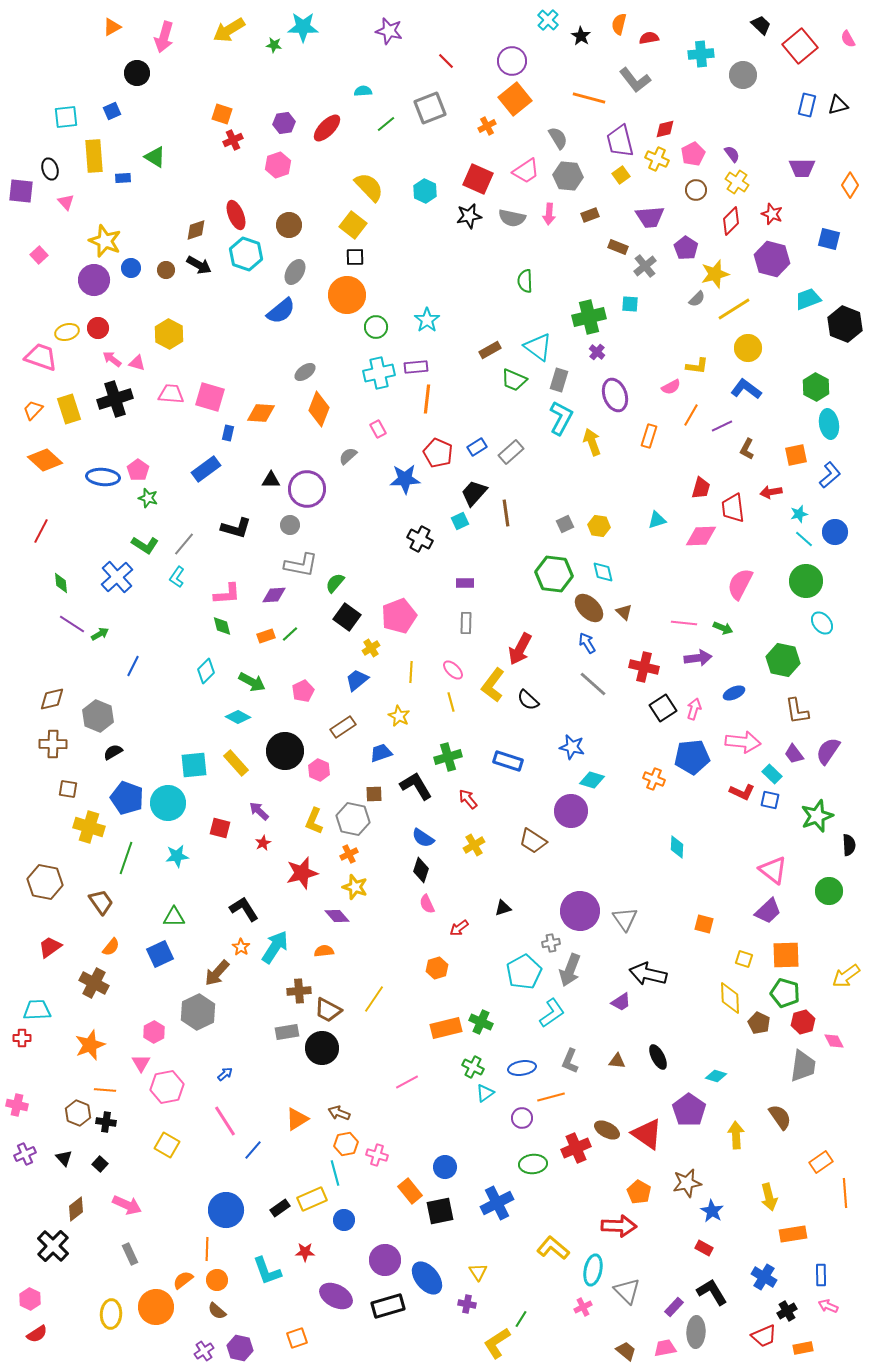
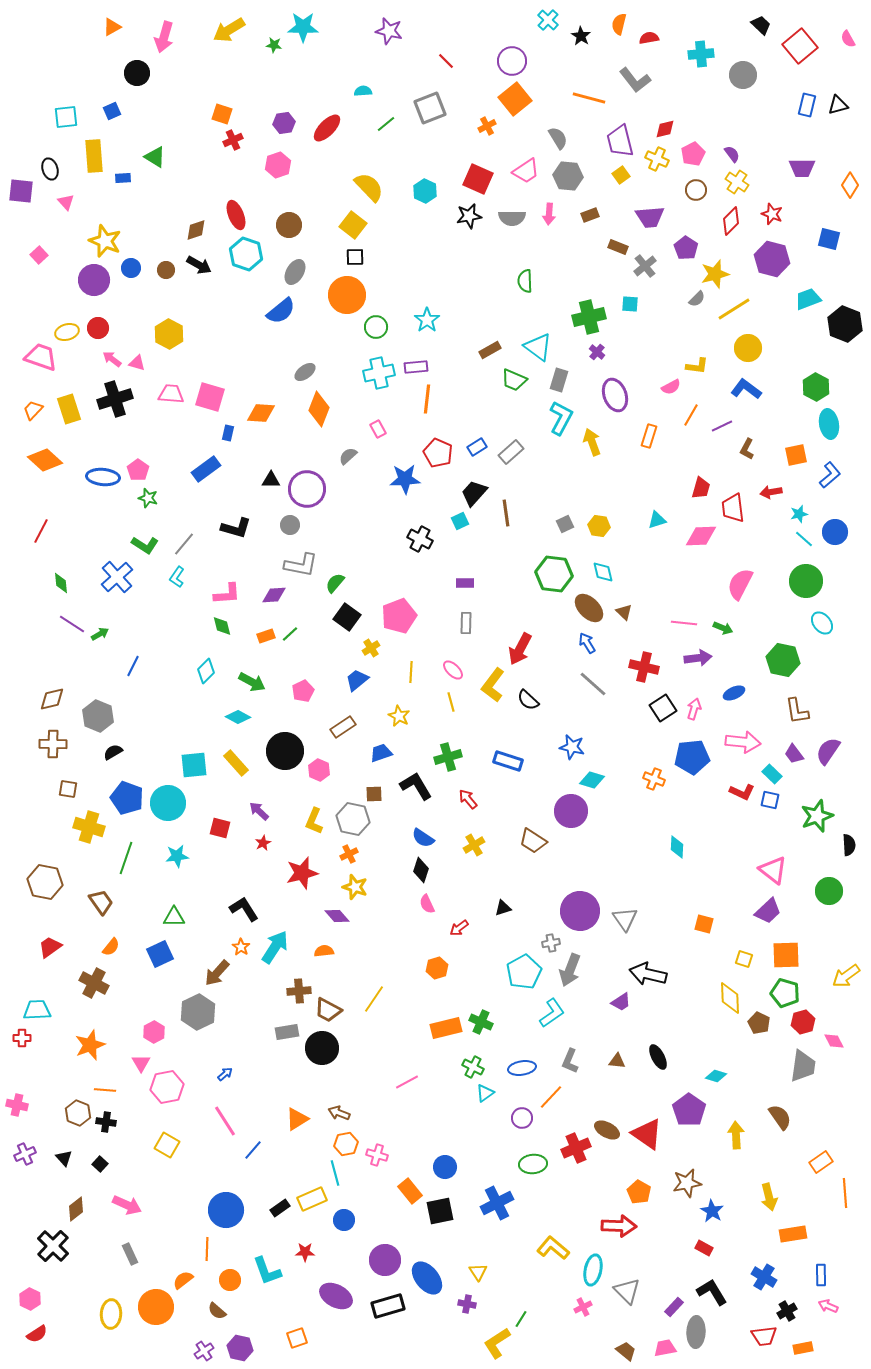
gray semicircle at (512, 218): rotated 12 degrees counterclockwise
orange line at (551, 1097): rotated 32 degrees counterclockwise
orange circle at (217, 1280): moved 13 px right
red trapezoid at (764, 1336): rotated 16 degrees clockwise
